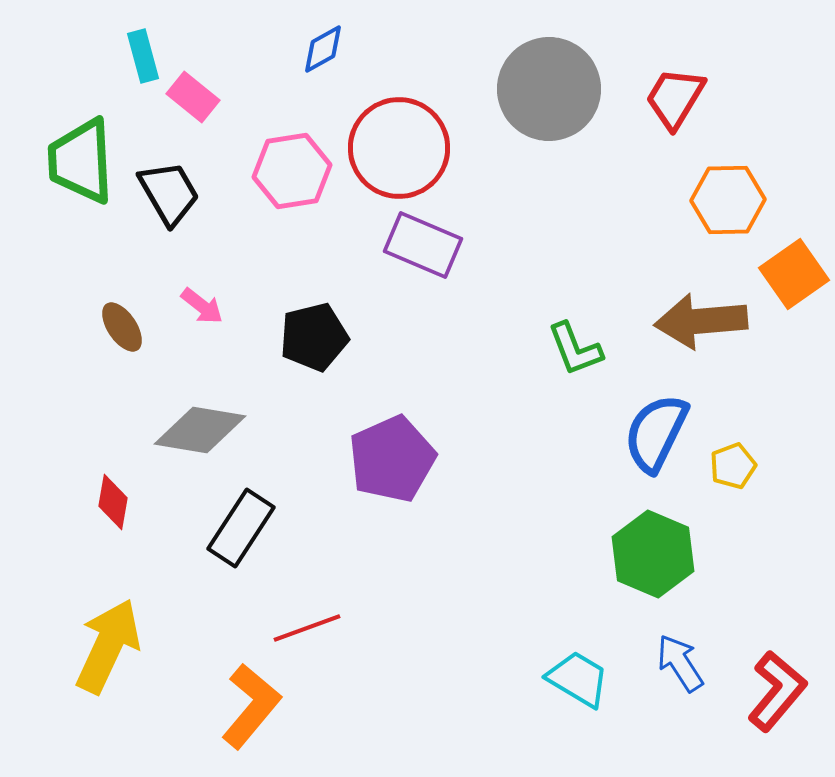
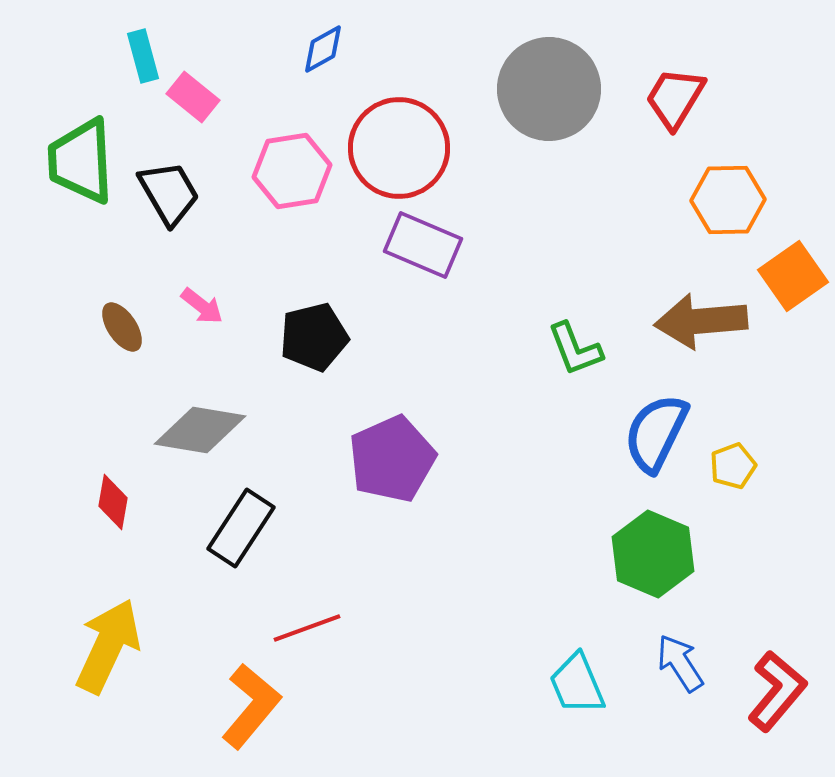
orange square: moved 1 px left, 2 px down
cyan trapezoid: moved 1 px left, 5 px down; rotated 144 degrees counterclockwise
